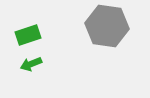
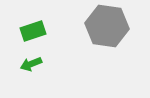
green rectangle: moved 5 px right, 4 px up
